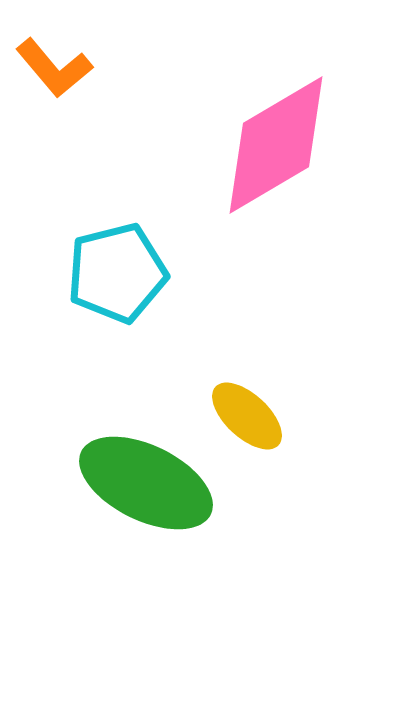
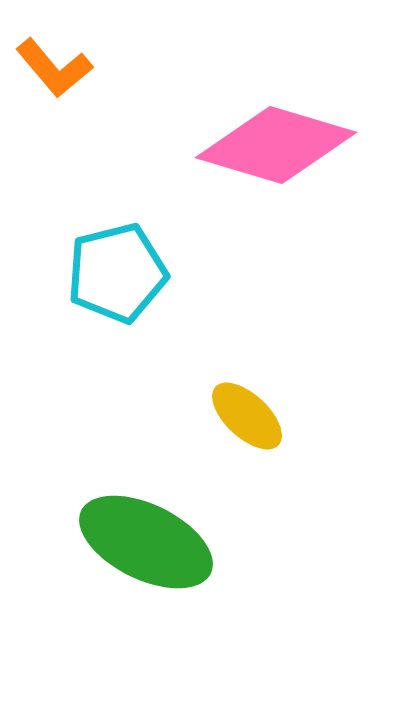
pink diamond: rotated 47 degrees clockwise
green ellipse: moved 59 px down
